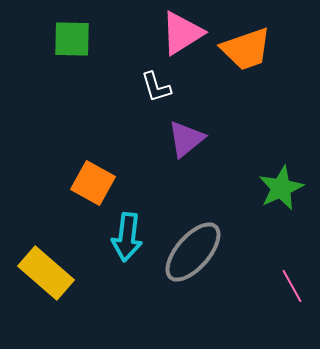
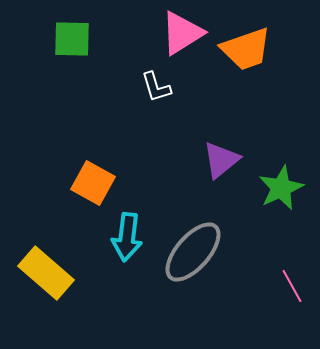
purple triangle: moved 35 px right, 21 px down
